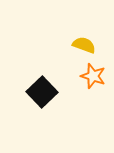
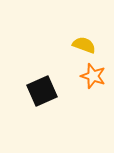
black square: moved 1 px up; rotated 20 degrees clockwise
